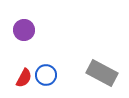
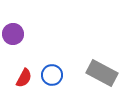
purple circle: moved 11 px left, 4 px down
blue circle: moved 6 px right
